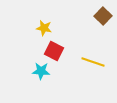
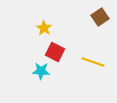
brown square: moved 3 px left, 1 px down; rotated 12 degrees clockwise
yellow star: rotated 21 degrees clockwise
red square: moved 1 px right, 1 px down
